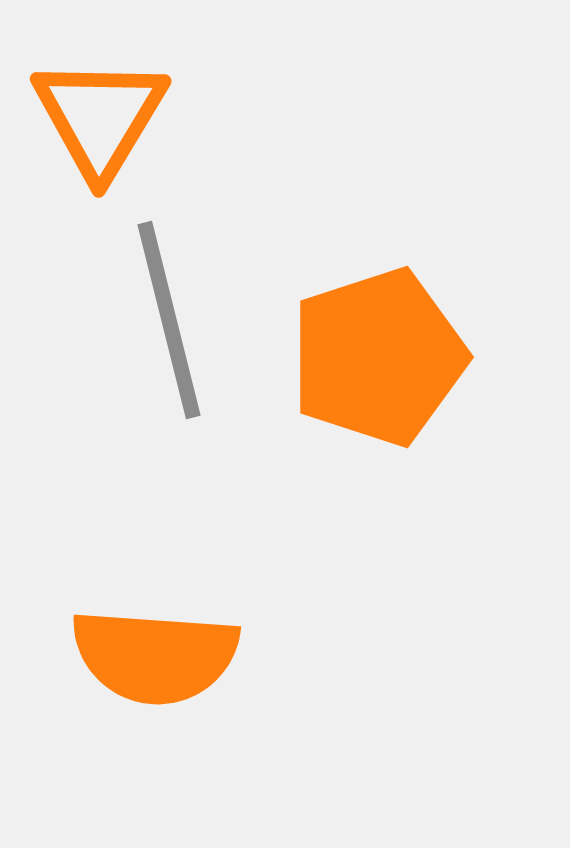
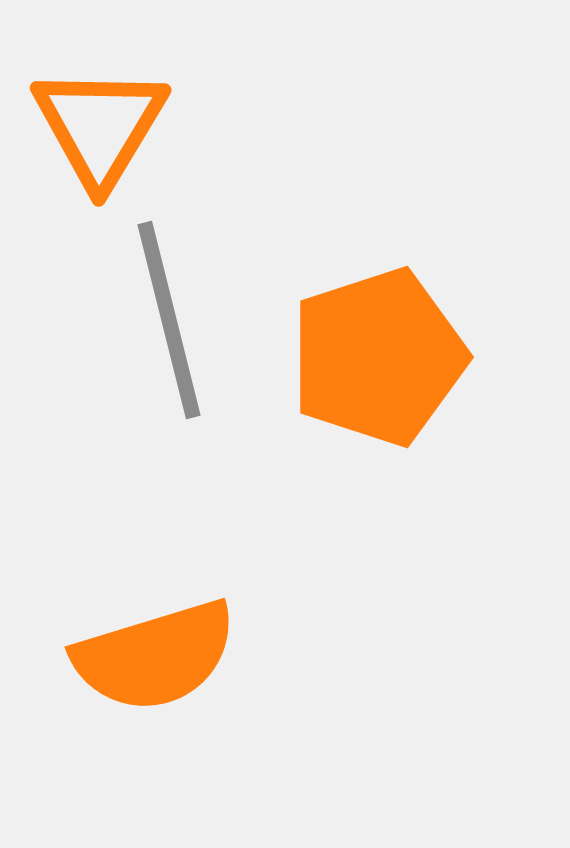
orange triangle: moved 9 px down
orange semicircle: rotated 21 degrees counterclockwise
